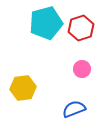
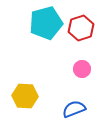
yellow hexagon: moved 2 px right, 8 px down; rotated 10 degrees clockwise
